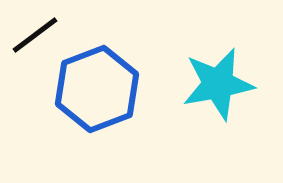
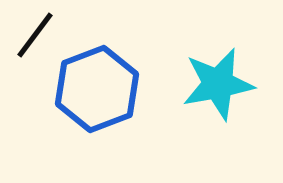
black line: rotated 16 degrees counterclockwise
